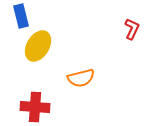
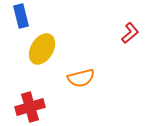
red L-shape: moved 2 px left, 4 px down; rotated 25 degrees clockwise
yellow ellipse: moved 4 px right, 3 px down
red cross: moved 5 px left; rotated 20 degrees counterclockwise
